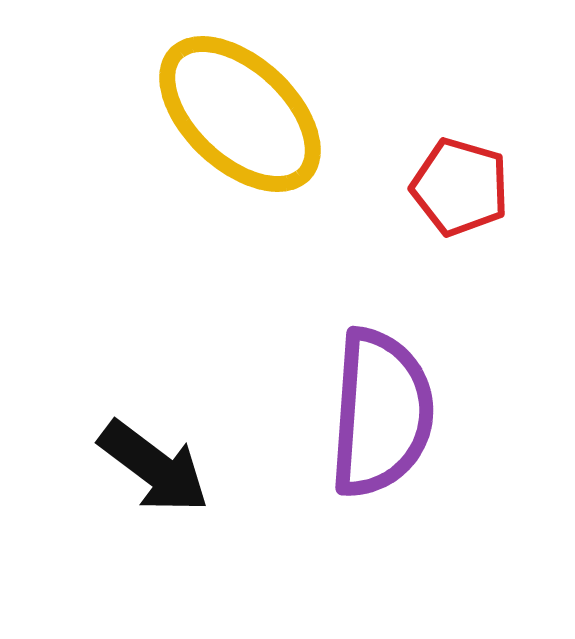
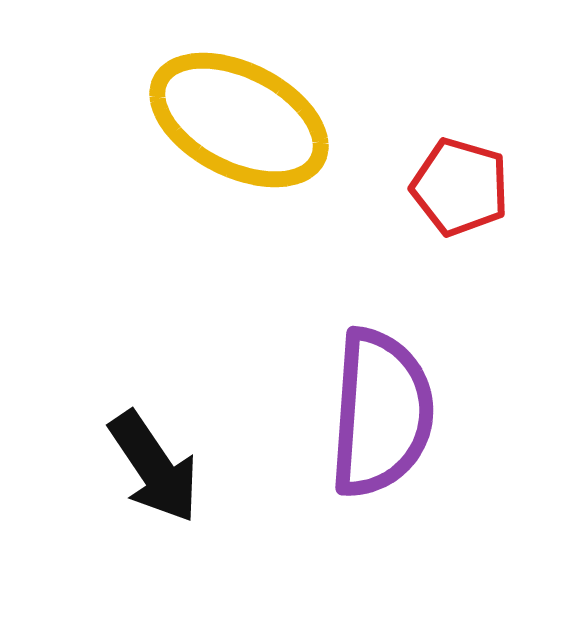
yellow ellipse: moved 1 px left, 6 px down; rotated 16 degrees counterclockwise
black arrow: rotated 19 degrees clockwise
